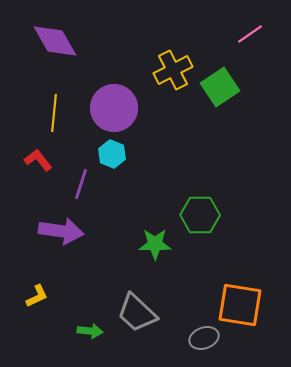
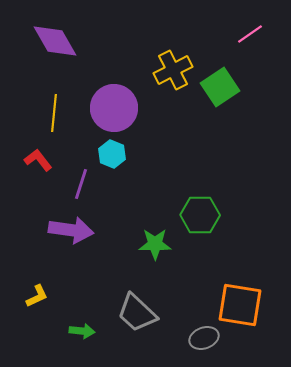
purple arrow: moved 10 px right, 1 px up
green arrow: moved 8 px left
